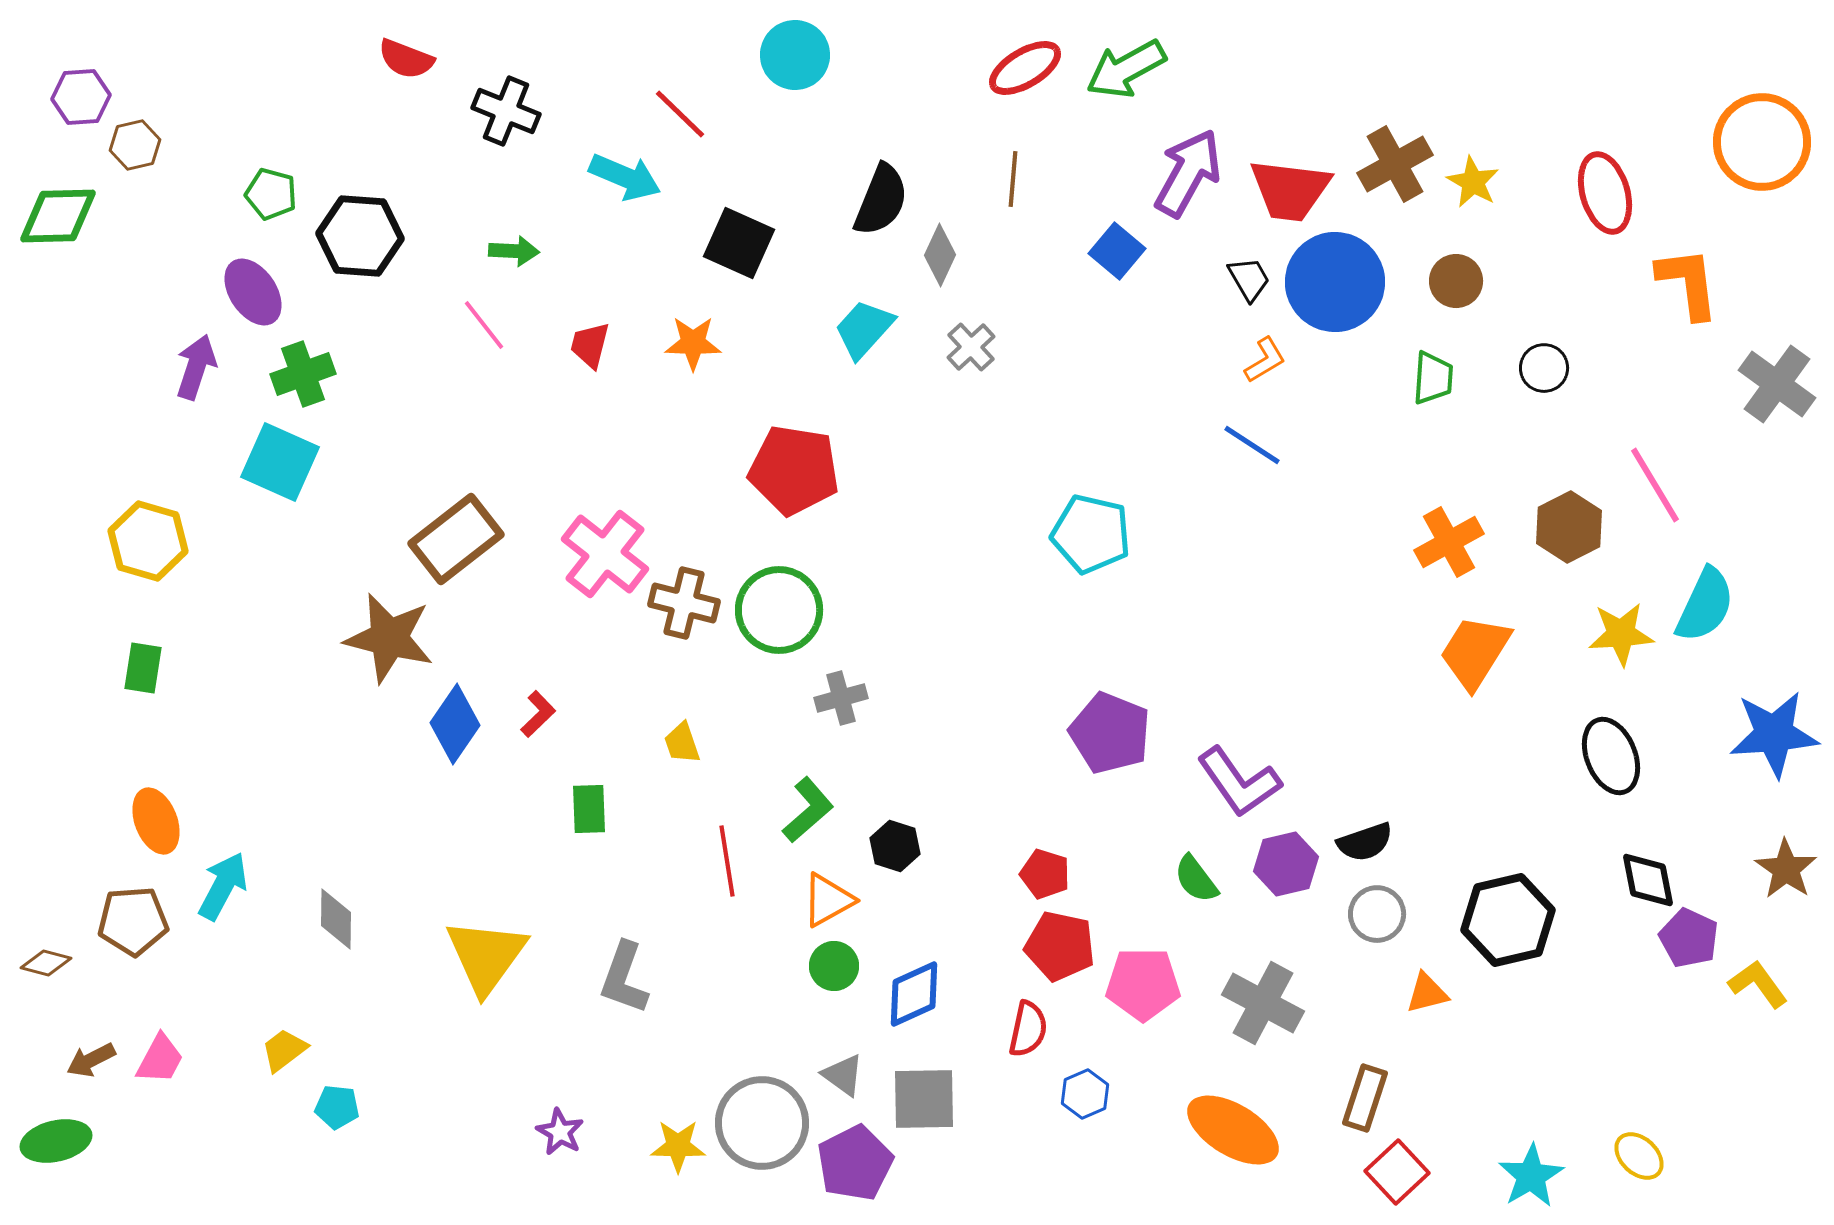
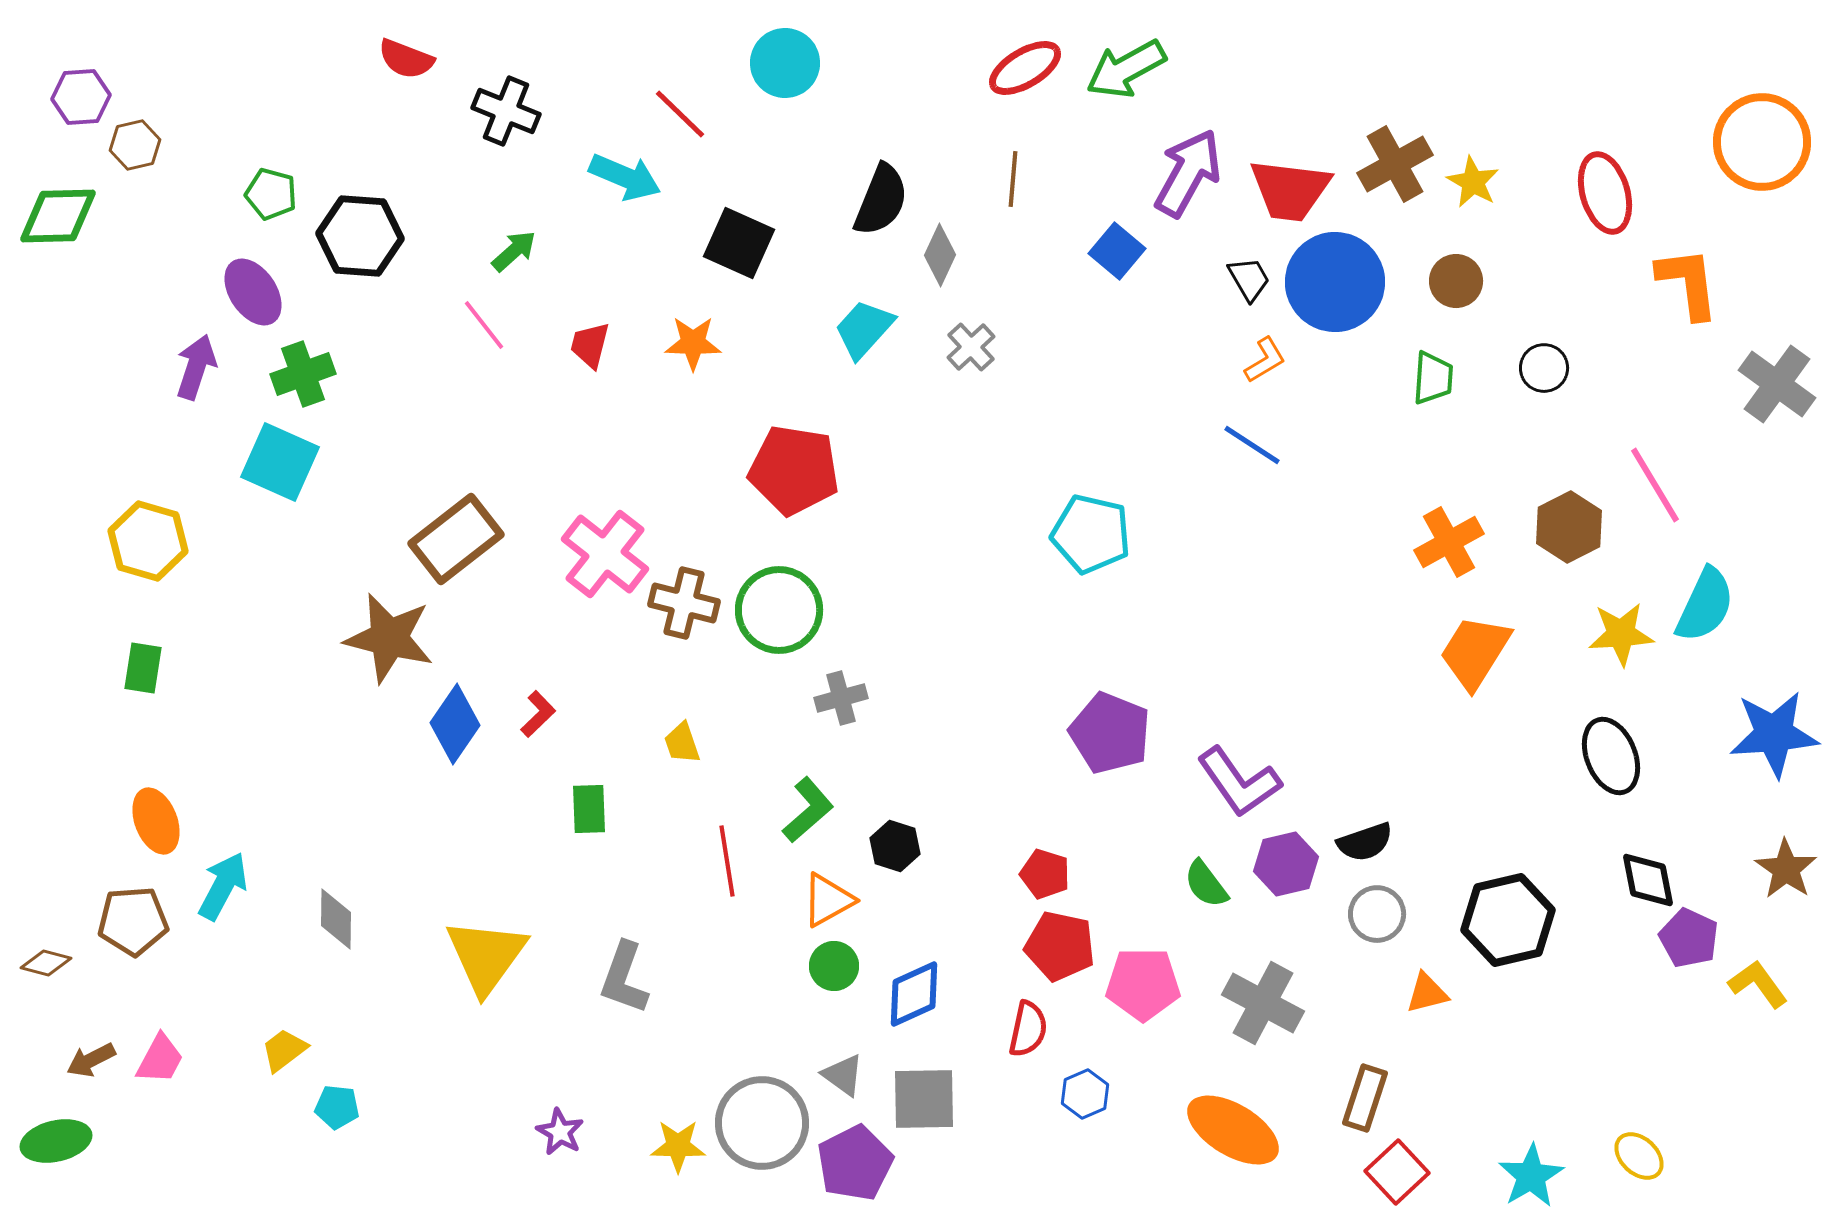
cyan circle at (795, 55): moved 10 px left, 8 px down
green arrow at (514, 251): rotated 45 degrees counterclockwise
green semicircle at (1196, 879): moved 10 px right, 5 px down
